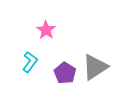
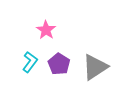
purple pentagon: moved 6 px left, 9 px up
